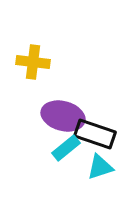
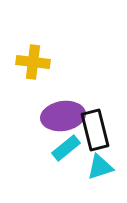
purple ellipse: rotated 24 degrees counterclockwise
black rectangle: moved 4 px up; rotated 57 degrees clockwise
